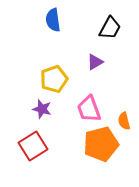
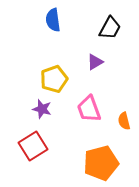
orange pentagon: moved 19 px down
